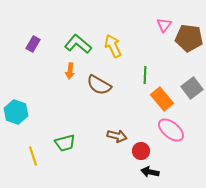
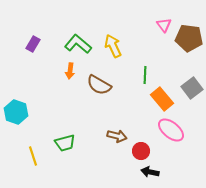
pink triangle: rotated 14 degrees counterclockwise
